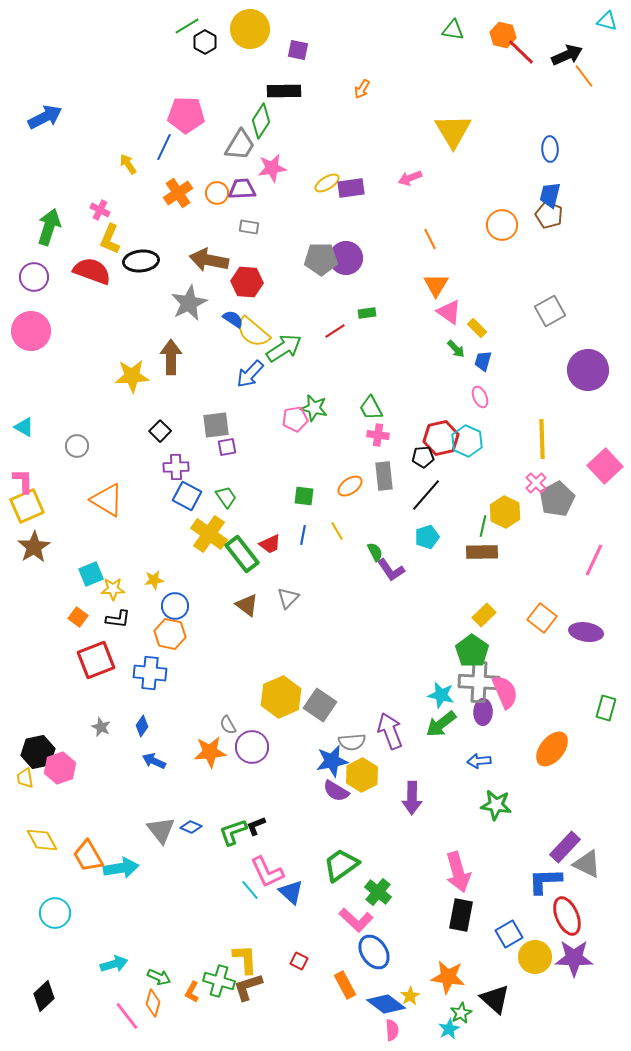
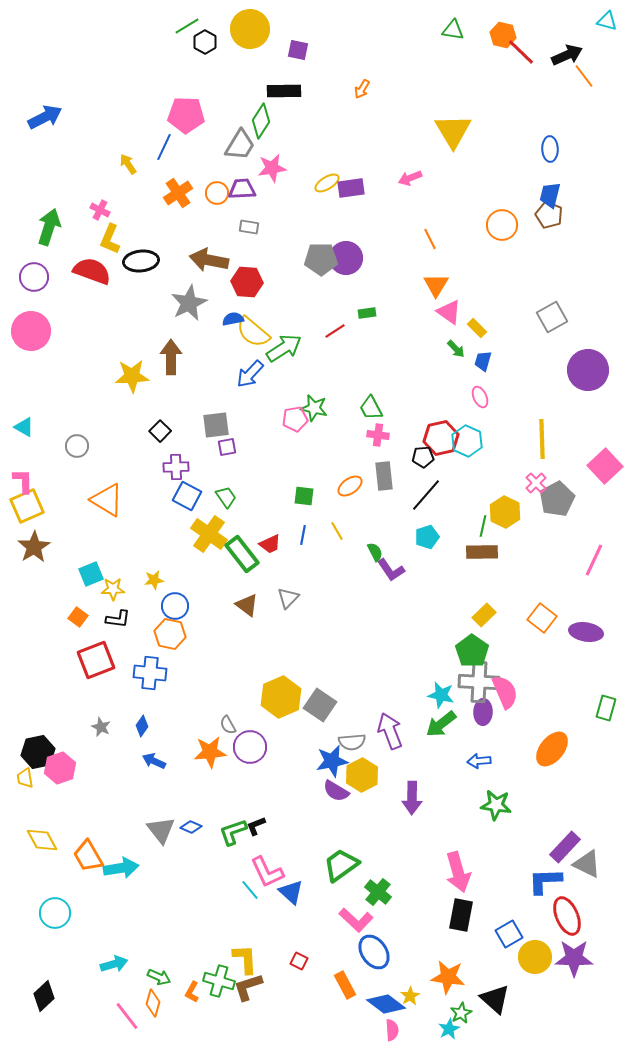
gray square at (550, 311): moved 2 px right, 6 px down
blue semicircle at (233, 319): rotated 45 degrees counterclockwise
purple circle at (252, 747): moved 2 px left
